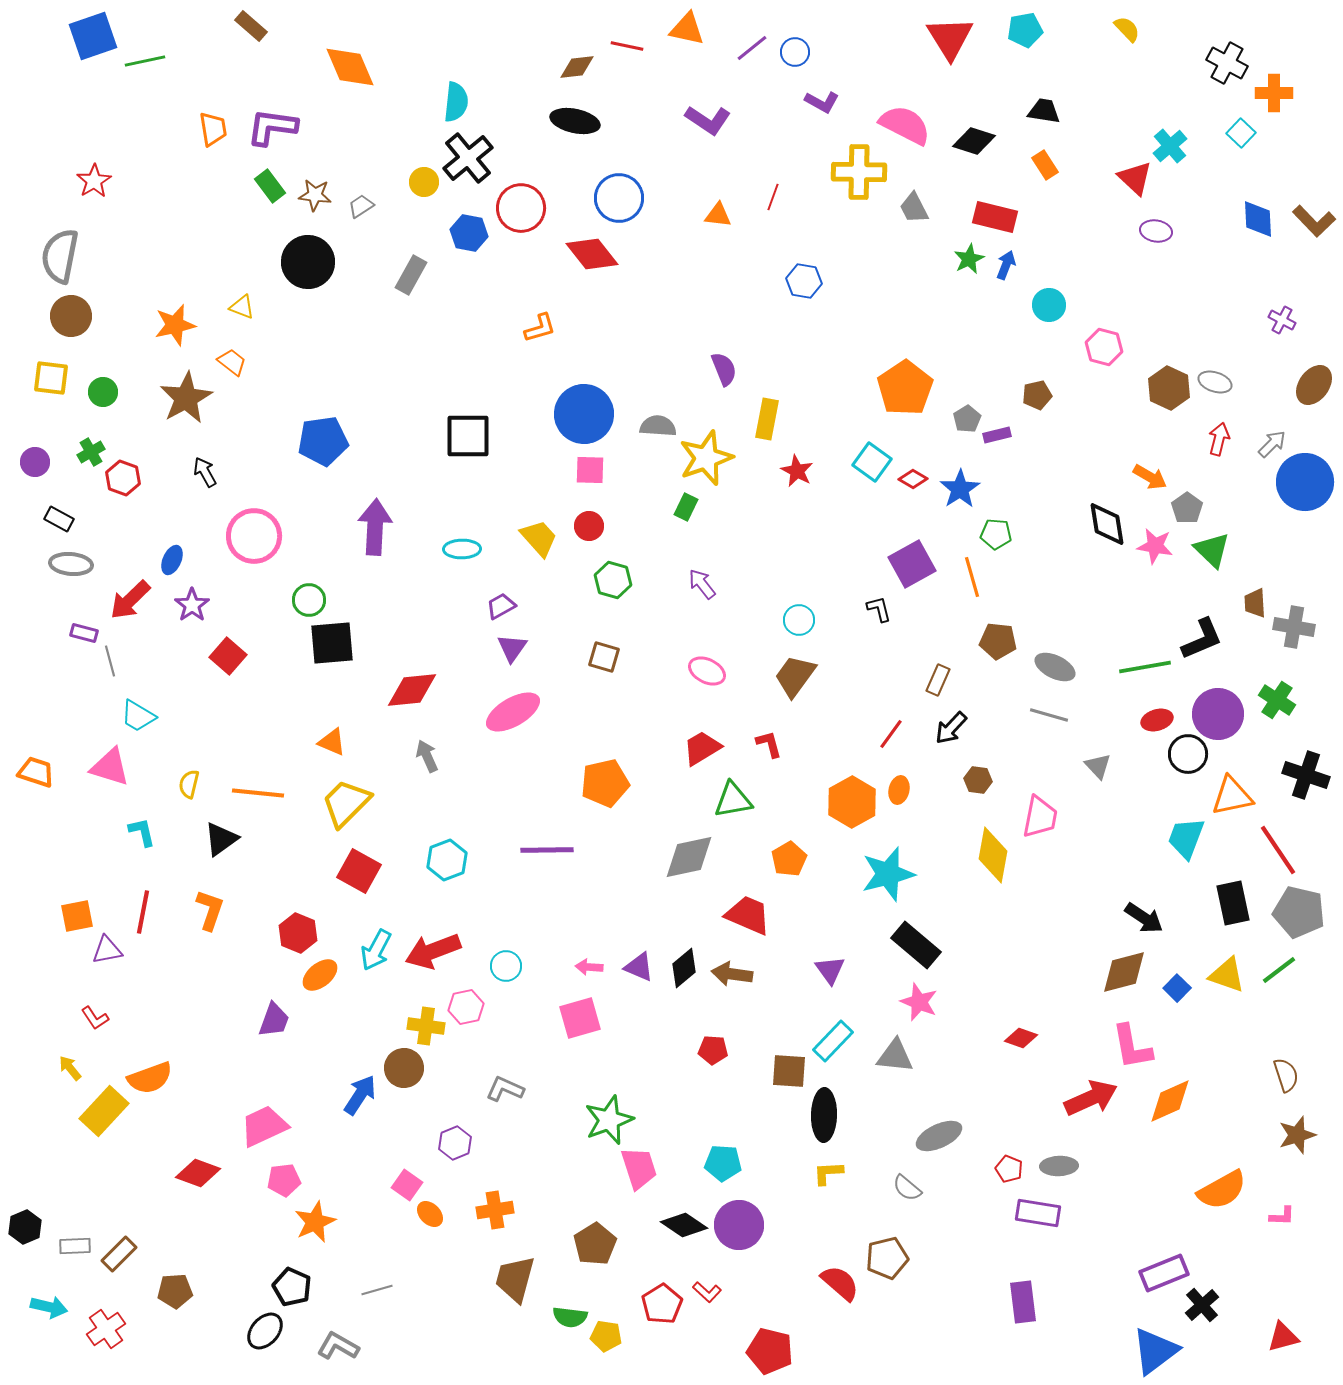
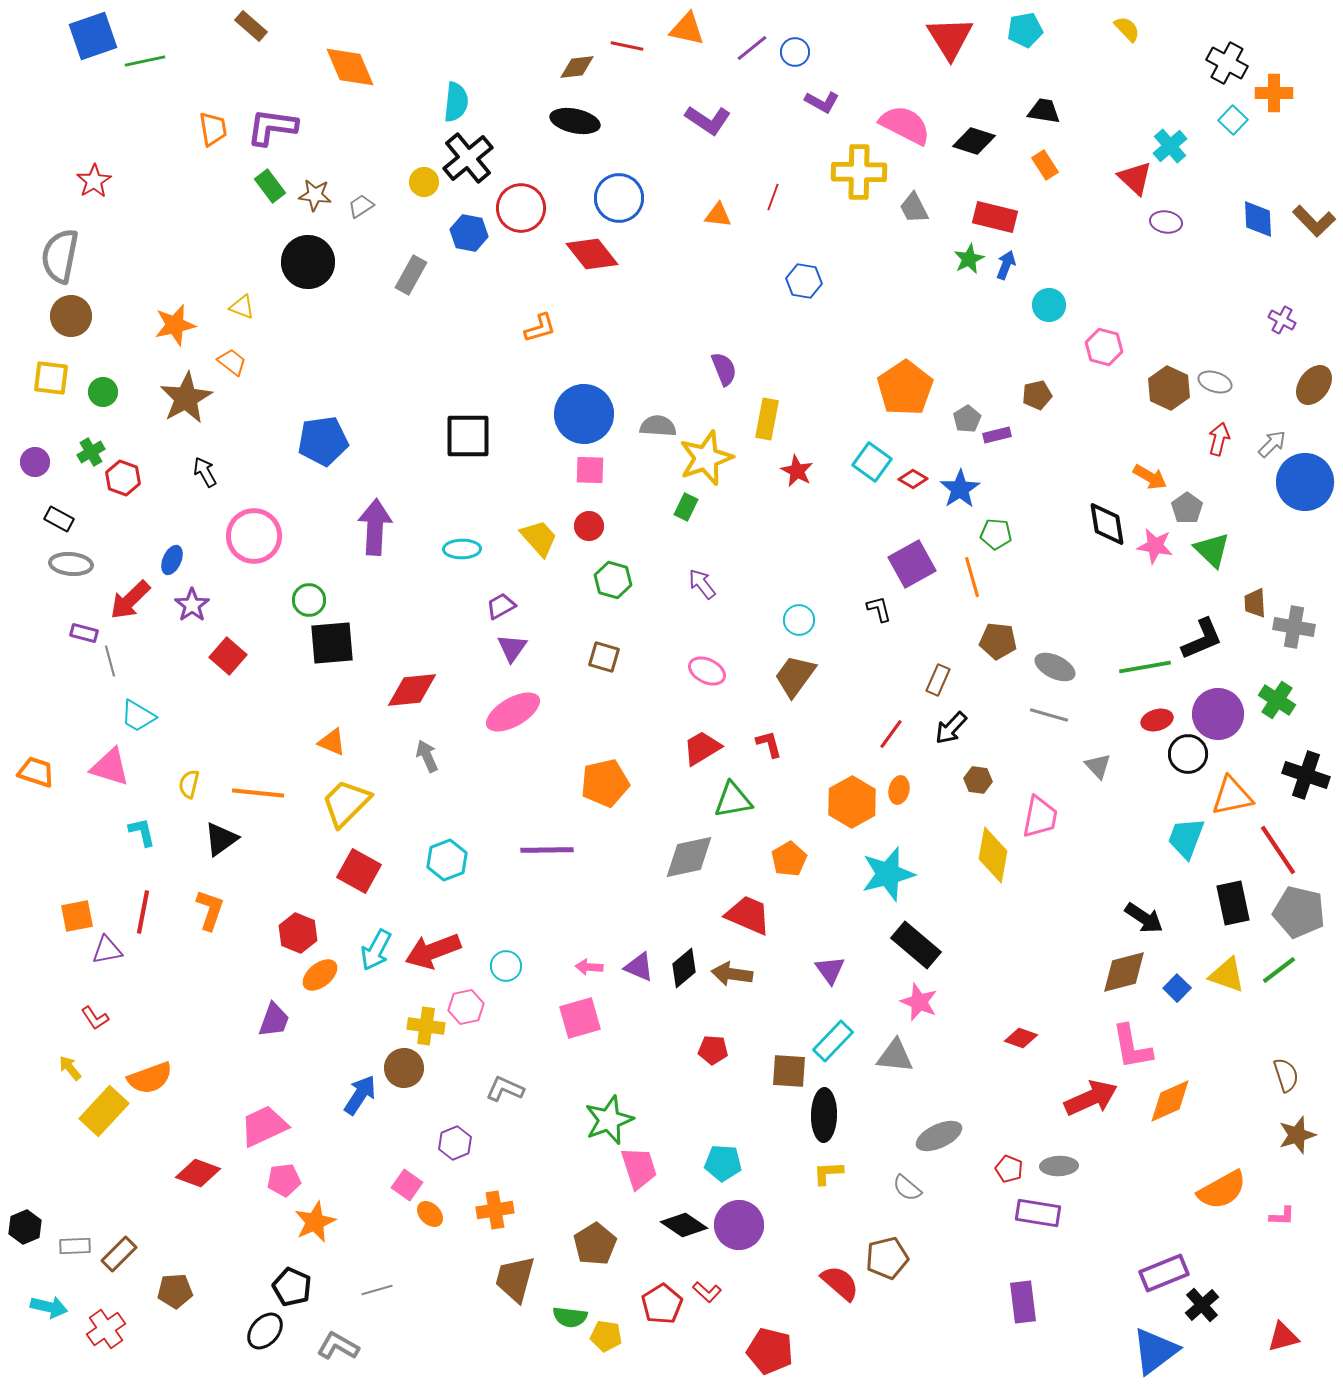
cyan square at (1241, 133): moved 8 px left, 13 px up
purple ellipse at (1156, 231): moved 10 px right, 9 px up
